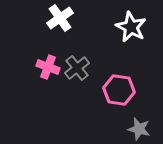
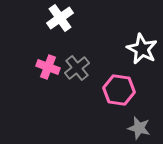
white star: moved 11 px right, 22 px down
gray star: moved 1 px up
